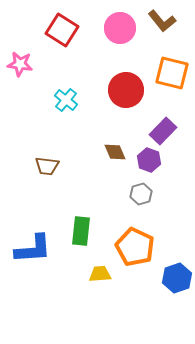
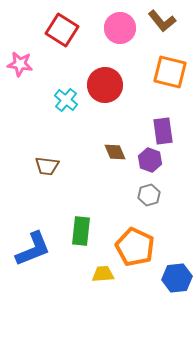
orange square: moved 2 px left, 1 px up
red circle: moved 21 px left, 5 px up
purple rectangle: rotated 52 degrees counterclockwise
purple hexagon: moved 1 px right
gray hexagon: moved 8 px right, 1 px down
blue L-shape: rotated 18 degrees counterclockwise
yellow trapezoid: moved 3 px right
blue hexagon: rotated 12 degrees clockwise
